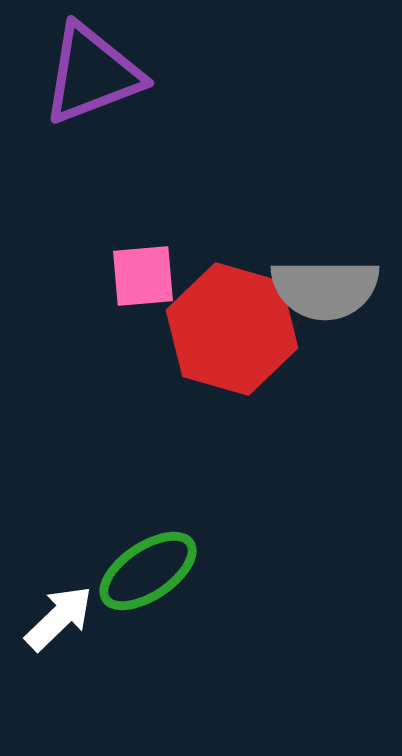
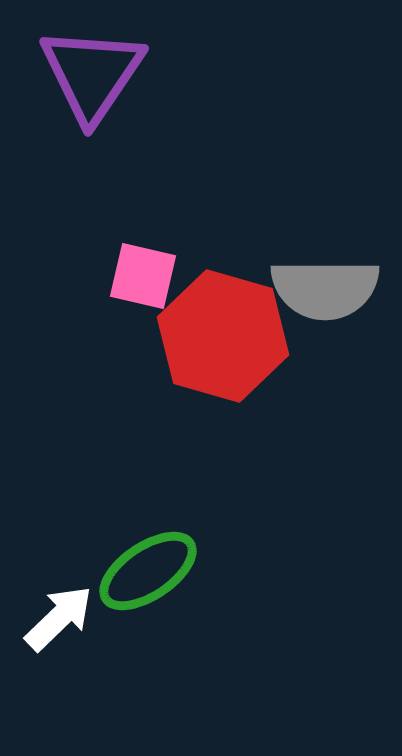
purple triangle: rotated 35 degrees counterclockwise
pink square: rotated 18 degrees clockwise
red hexagon: moved 9 px left, 7 px down
